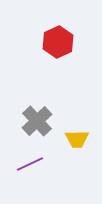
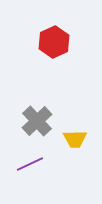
red hexagon: moved 4 px left
yellow trapezoid: moved 2 px left
